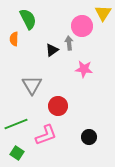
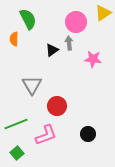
yellow triangle: rotated 24 degrees clockwise
pink circle: moved 6 px left, 4 px up
pink star: moved 9 px right, 10 px up
red circle: moved 1 px left
black circle: moved 1 px left, 3 px up
green square: rotated 16 degrees clockwise
